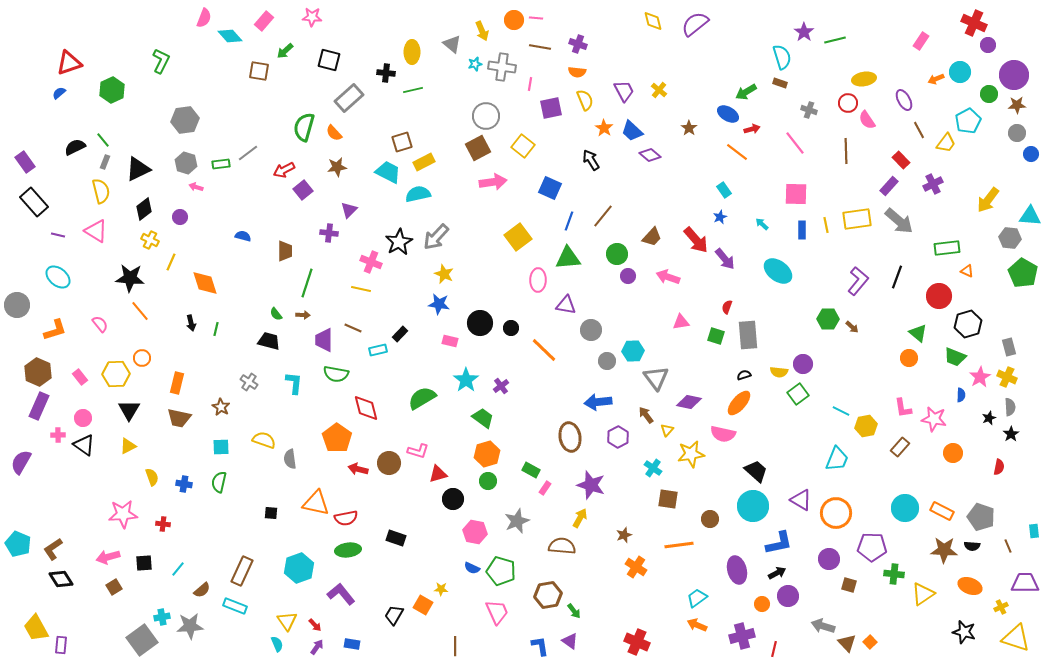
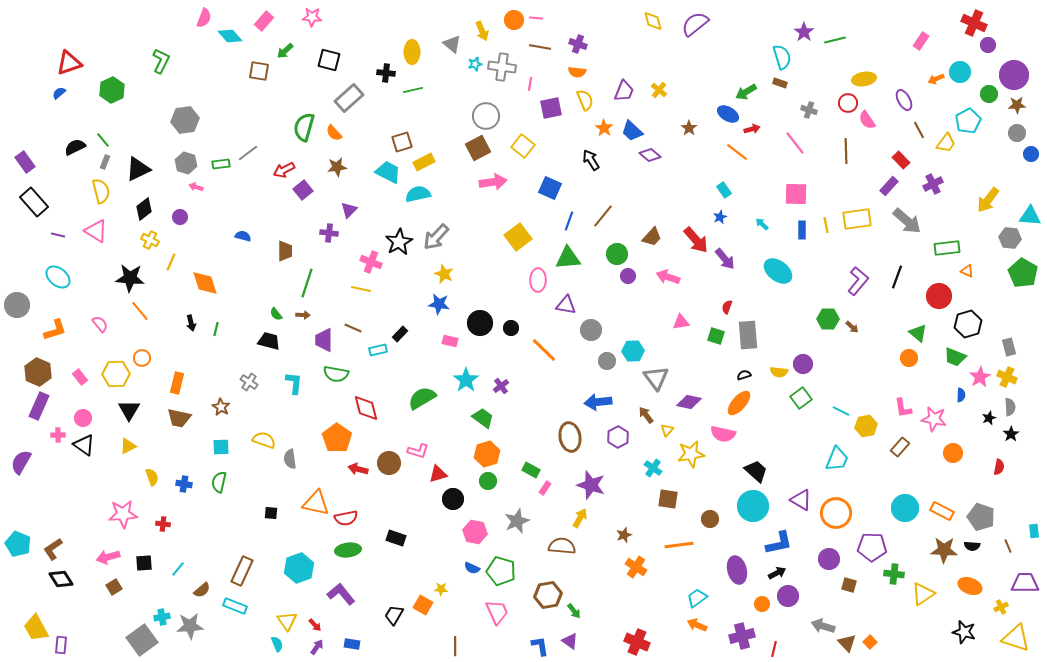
purple trapezoid at (624, 91): rotated 50 degrees clockwise
gray arrow at (899, 221): moved 8 px right
green square at (798, 394): moved 3 px right, 4 px down
